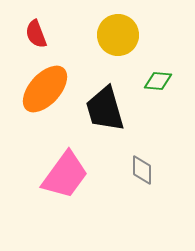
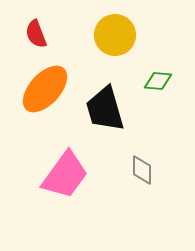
yellow circle: moved 3 px left
